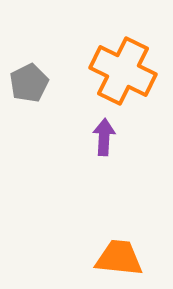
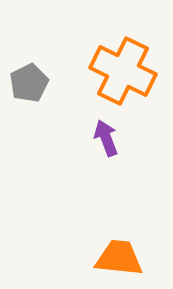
purple arrow: moved 2 px right, 1 px down; rotated 24 degrees counterclockwise
